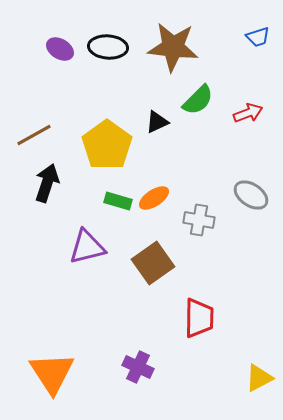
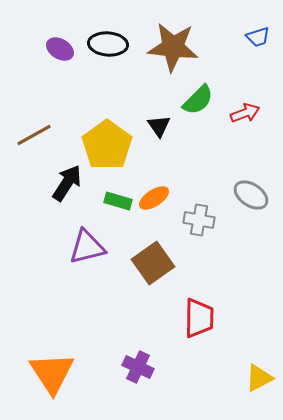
black ellipse: moved 3 px up
red arrow: moved 3 px left
black triangle: moved 2 px right, 4 px down; rotated 40 degrees counterclockwise
black arrow: moved 20 px right; rotated 15 degrees clockwise
